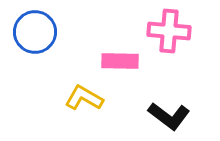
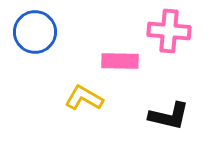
black L-shape: rotated 24 degrees counterclockwise
